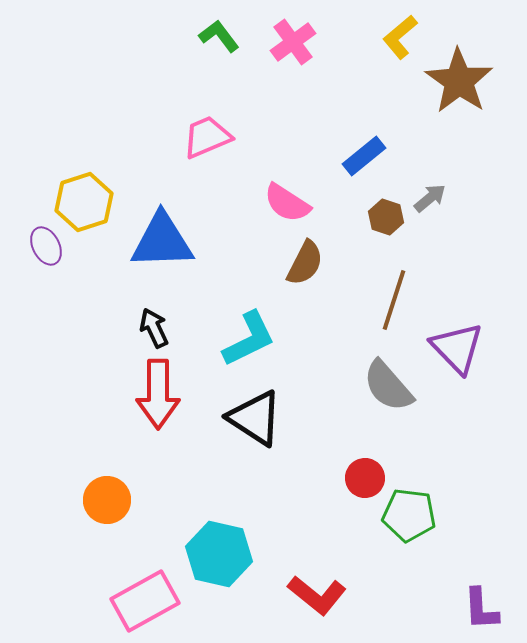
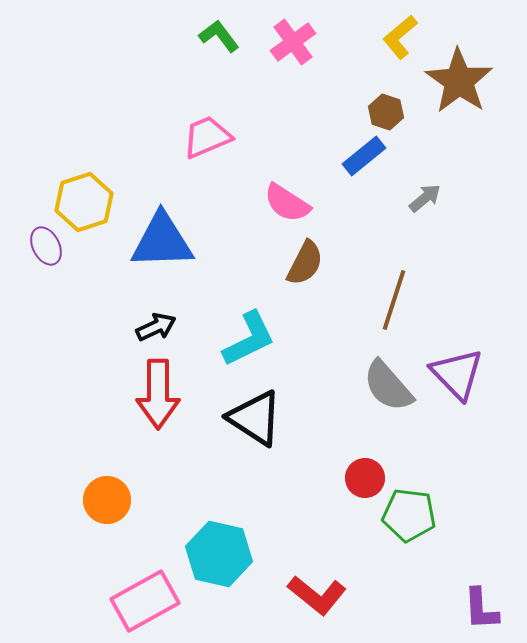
gray arrow: moved 5 px left
brown hexagon: moved 105 px up
black arrow: moved 2 px right, 1 px up; rotated 90 degrees clockwise
purple triangle: moved 26 px down
